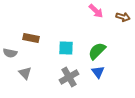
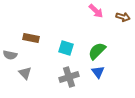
cyan square: rotated 14 degrees clockwise
gray semicircle: moved 2 px down
gray cross: rotated 12 degrees clockwise
